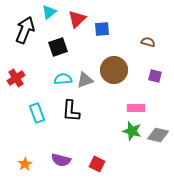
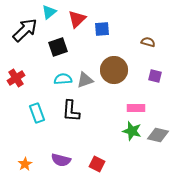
black arrow: rotated 24 degrees clockwise
